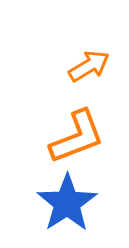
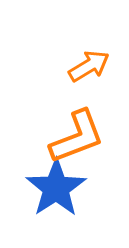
blue star: moved 11 px left, 15 px up
